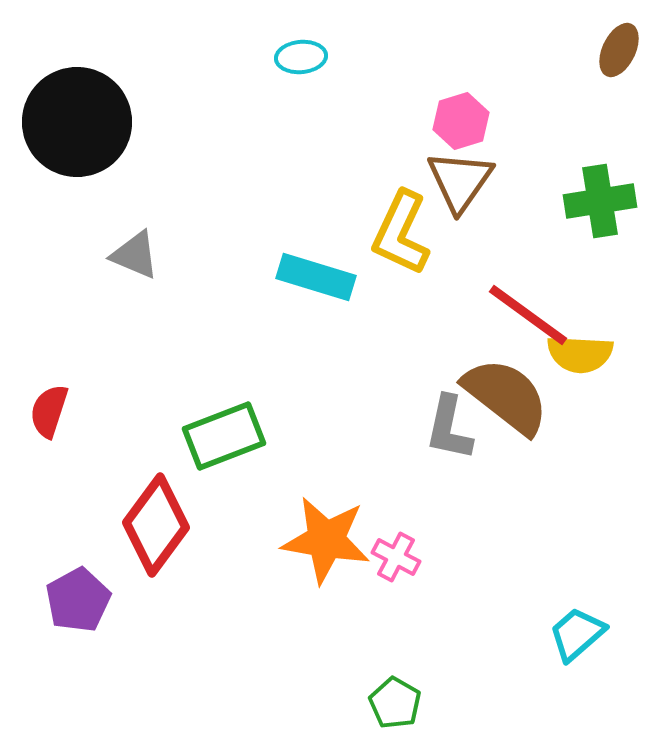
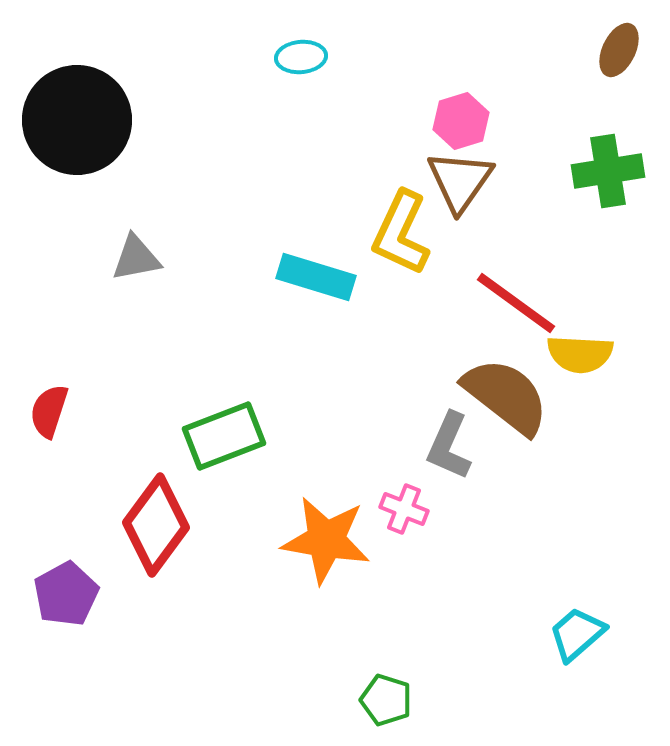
black circle: moved 2 px up
green cross: moved 8 px right, 30 px up
gray triangle: moved 1 px right, 3 px down; rotated 34 degrees counterclockwise
red line: moved 12 px left, 12 px up
gray L-shape: moved 18 px down; rotated 12 degrees clockwise
pink cross: moved 8 px right, 48 px up; rotated 6 degrees counterclockwise
purple pentagon: moved 12 px left, 6 px up
green pentagon: moved 9 px left, 3 px up; rotated 12 degrees counterclockwise
